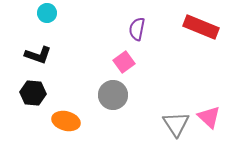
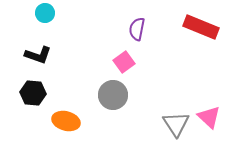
cyan circle: moved 2 px left
